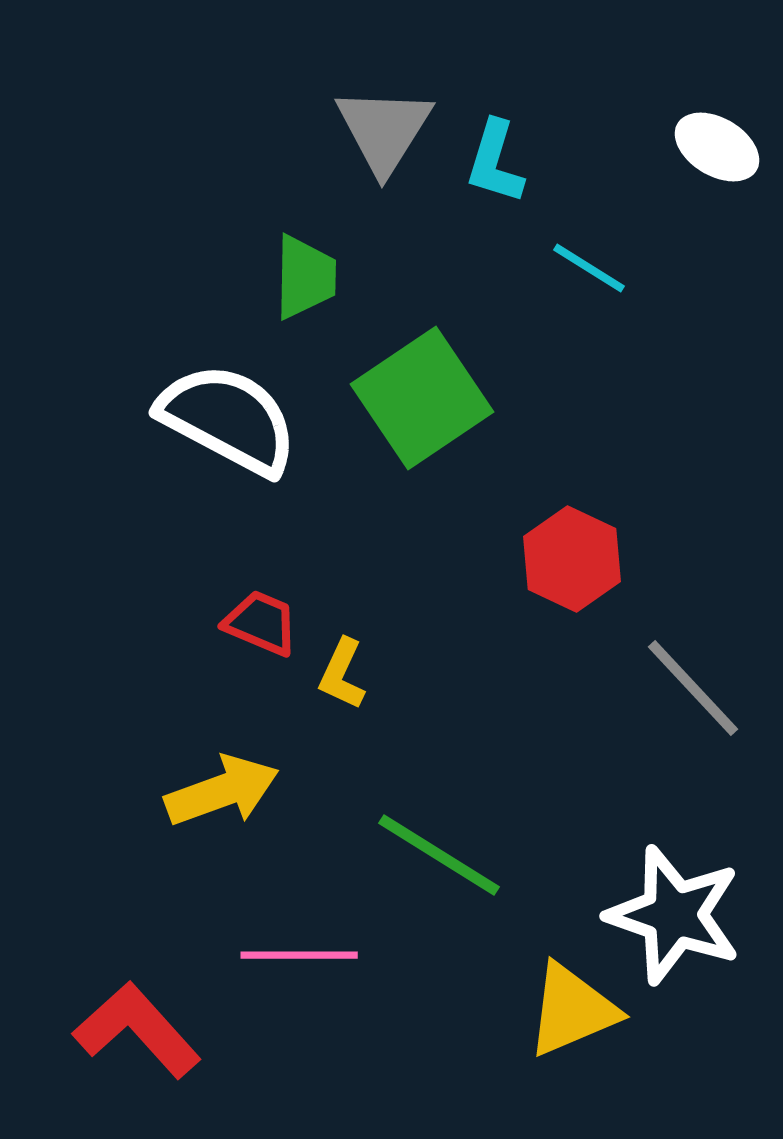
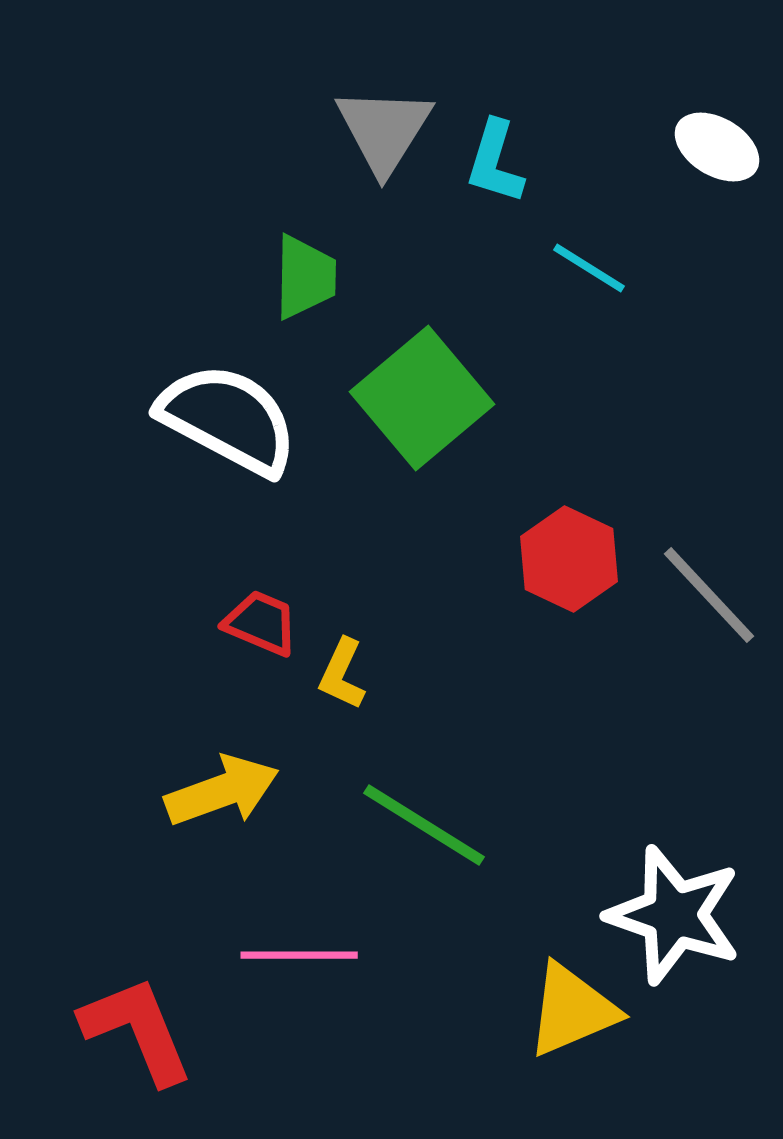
green square: rotated 6 degrees counterclockwise
red hexagon: moved 3 px left
gray line: moved 16 px right, 93 px up
green line: moved 15 px left, 30 px up
red L-shape: rotated 20 degrees clockwise
